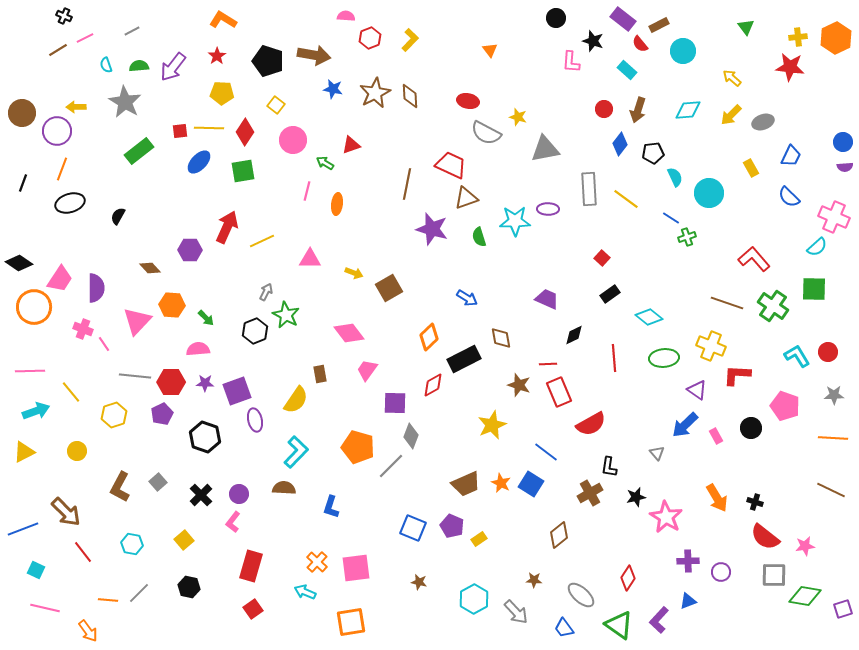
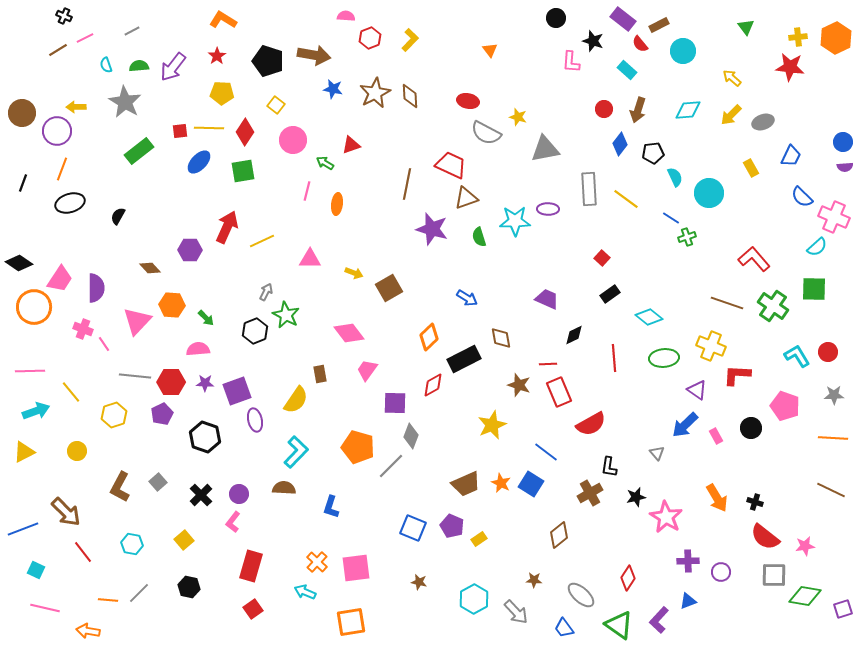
blue semicircle at (789, 197): moved 13 px right
orange arrow at (88, 631): rotated 135 degrees clockwise
